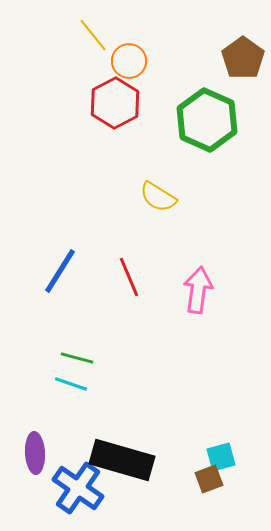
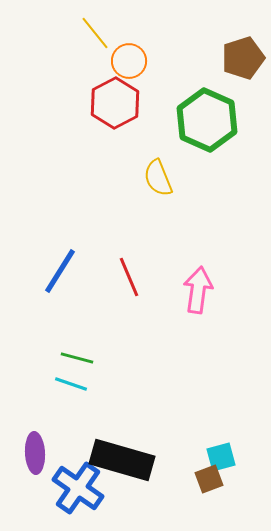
yellow line: moved 2 px right, 2 px up
brown pentagon: rotated 18 degrees clockwise
yellow semicircle: moved 19 px up; rotated 36 degrees clockwise
